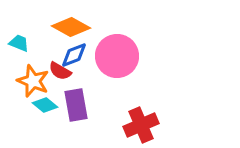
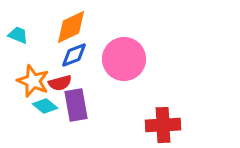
orange diamond: rotated 54 degrees counterclockwise
cyan trapezoid: moved 1 px left, 8 px up
pink circle: moved 7 px right, 3 px down
red semicircle: moved 12 px down; rotated 45 degrees counterclockwise
cyan diamond: moved 1 px down
red cross: moved 22 px right; rotated 20 degrees clockwise
